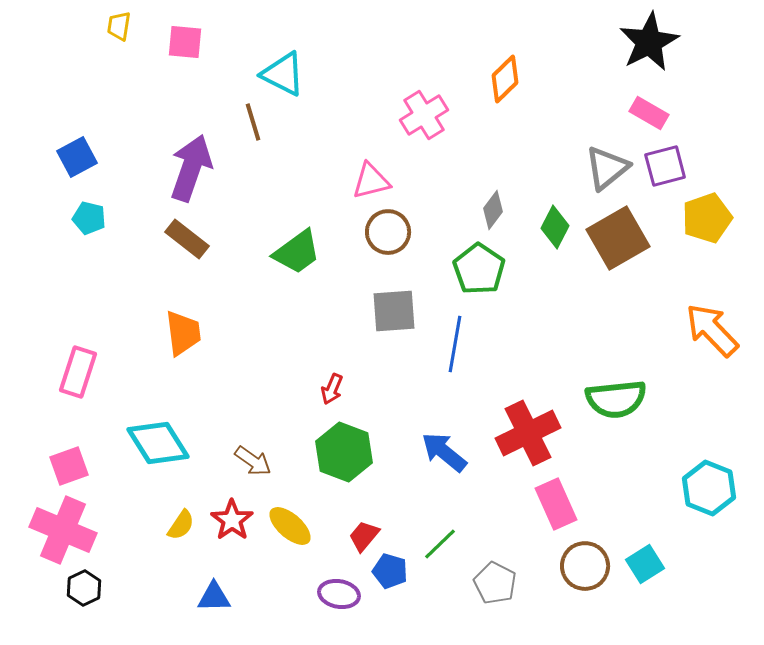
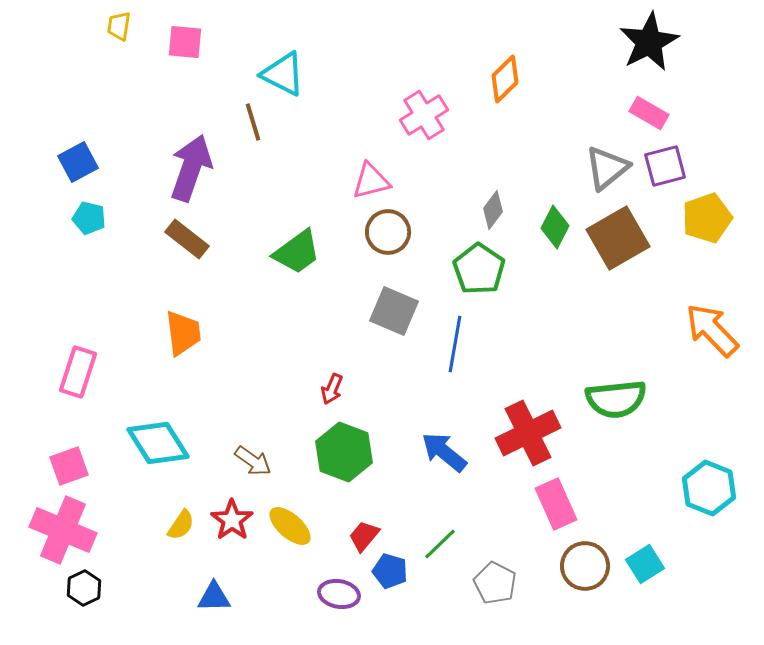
blue square at (77, 157): moved 1 px right, 5 px down
gray square at (394, 311): rotated 27 degrees clockwise
